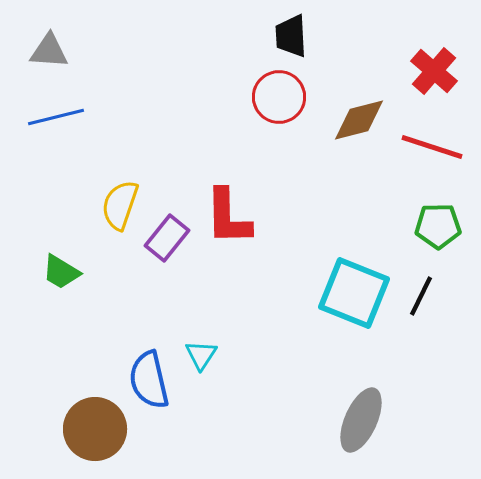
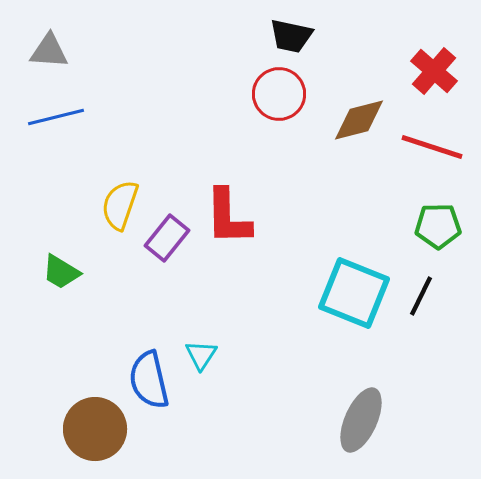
black trapezoid: rotated 75 degrees counterclockwise
red circle: moved 3 px up
